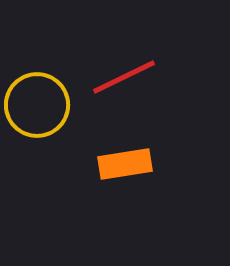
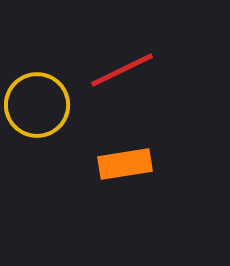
red line: moved 2 px left, 7 px up
